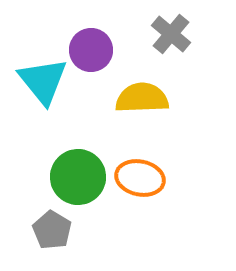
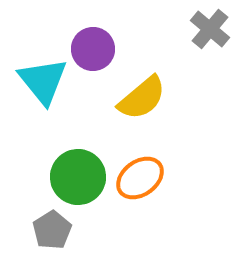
gray cross: moved 39 px right, 5 px up
purple circle: moved 2 px right, 1 px up
yellow semicircle: rotated 142 degrees clockwise
orange ellipse: rotated 48 degrees counterclockwise
gray pentagon: rotated 9 degrees clockwise
